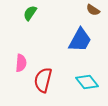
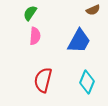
brown semicircle: rotated 56 degrees counterclockwise
blue trapezoid: moved 1 px left, 1 px down
pink semicircle: moved 14 px right, 27 px up
cyan diamond: rotated 60 degrees clockwise
